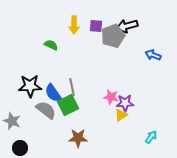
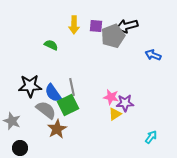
yellow triangle: moved 6 px left, 1 px up
brown star: moved 21 px left, 9 px up; rotated 30 degrees counterclockwise
